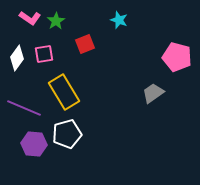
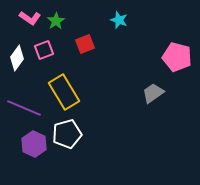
pink square: moved 4 px up; rotated 12 degrees counterclockwise
purple hexagon: rotated 20 degrees clockwise
